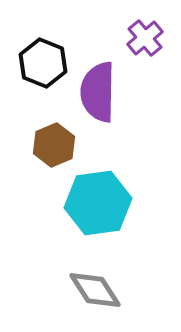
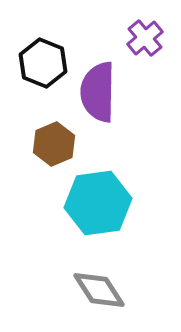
brown hexagon: moved 1 px up
gray diamond: moved 4 px right
